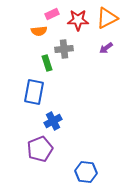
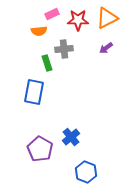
blue cross: moved 18 px right, 16 px down; rotated 12 degrees counterclockwise
purple pentagon: rotated 20 degrees counterclockwise
blue hexagon: rotated 15 degrees clockwise
